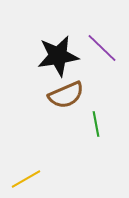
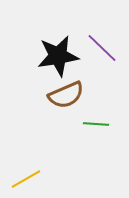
green line: rotated 75 degrees counterclockwise
